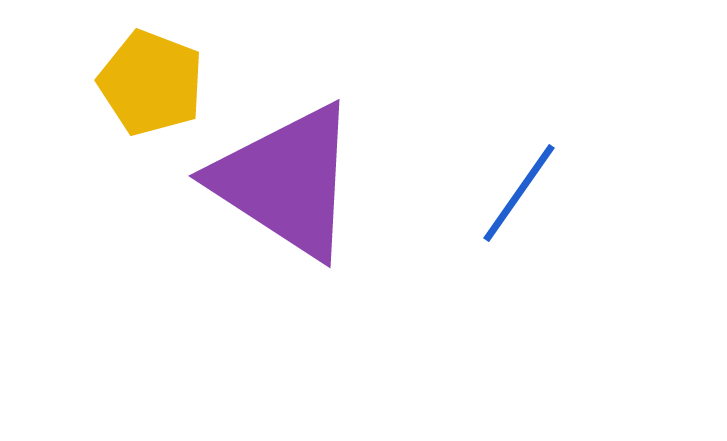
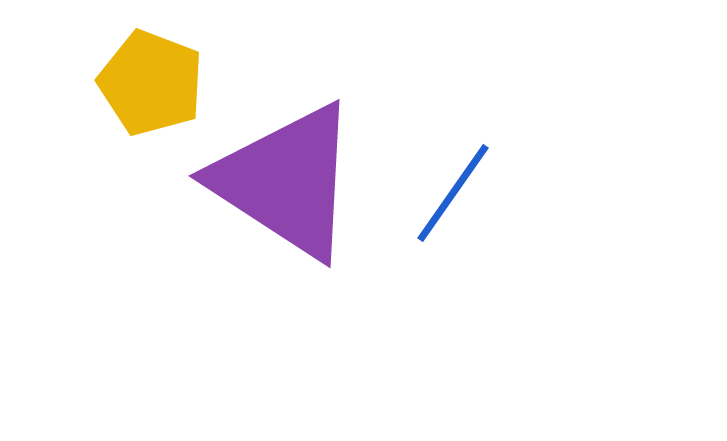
blue line: moved 66 px left
